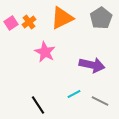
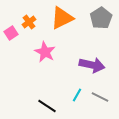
pink square: moved 10 px down
cyan line: moved 3 px right, 1 px down; rotated 32 degrees counterclockwise
gray line: moved 4 px up
black line: moved 9 px right, 1 px down; rotated 24 degrees counterclockwise
